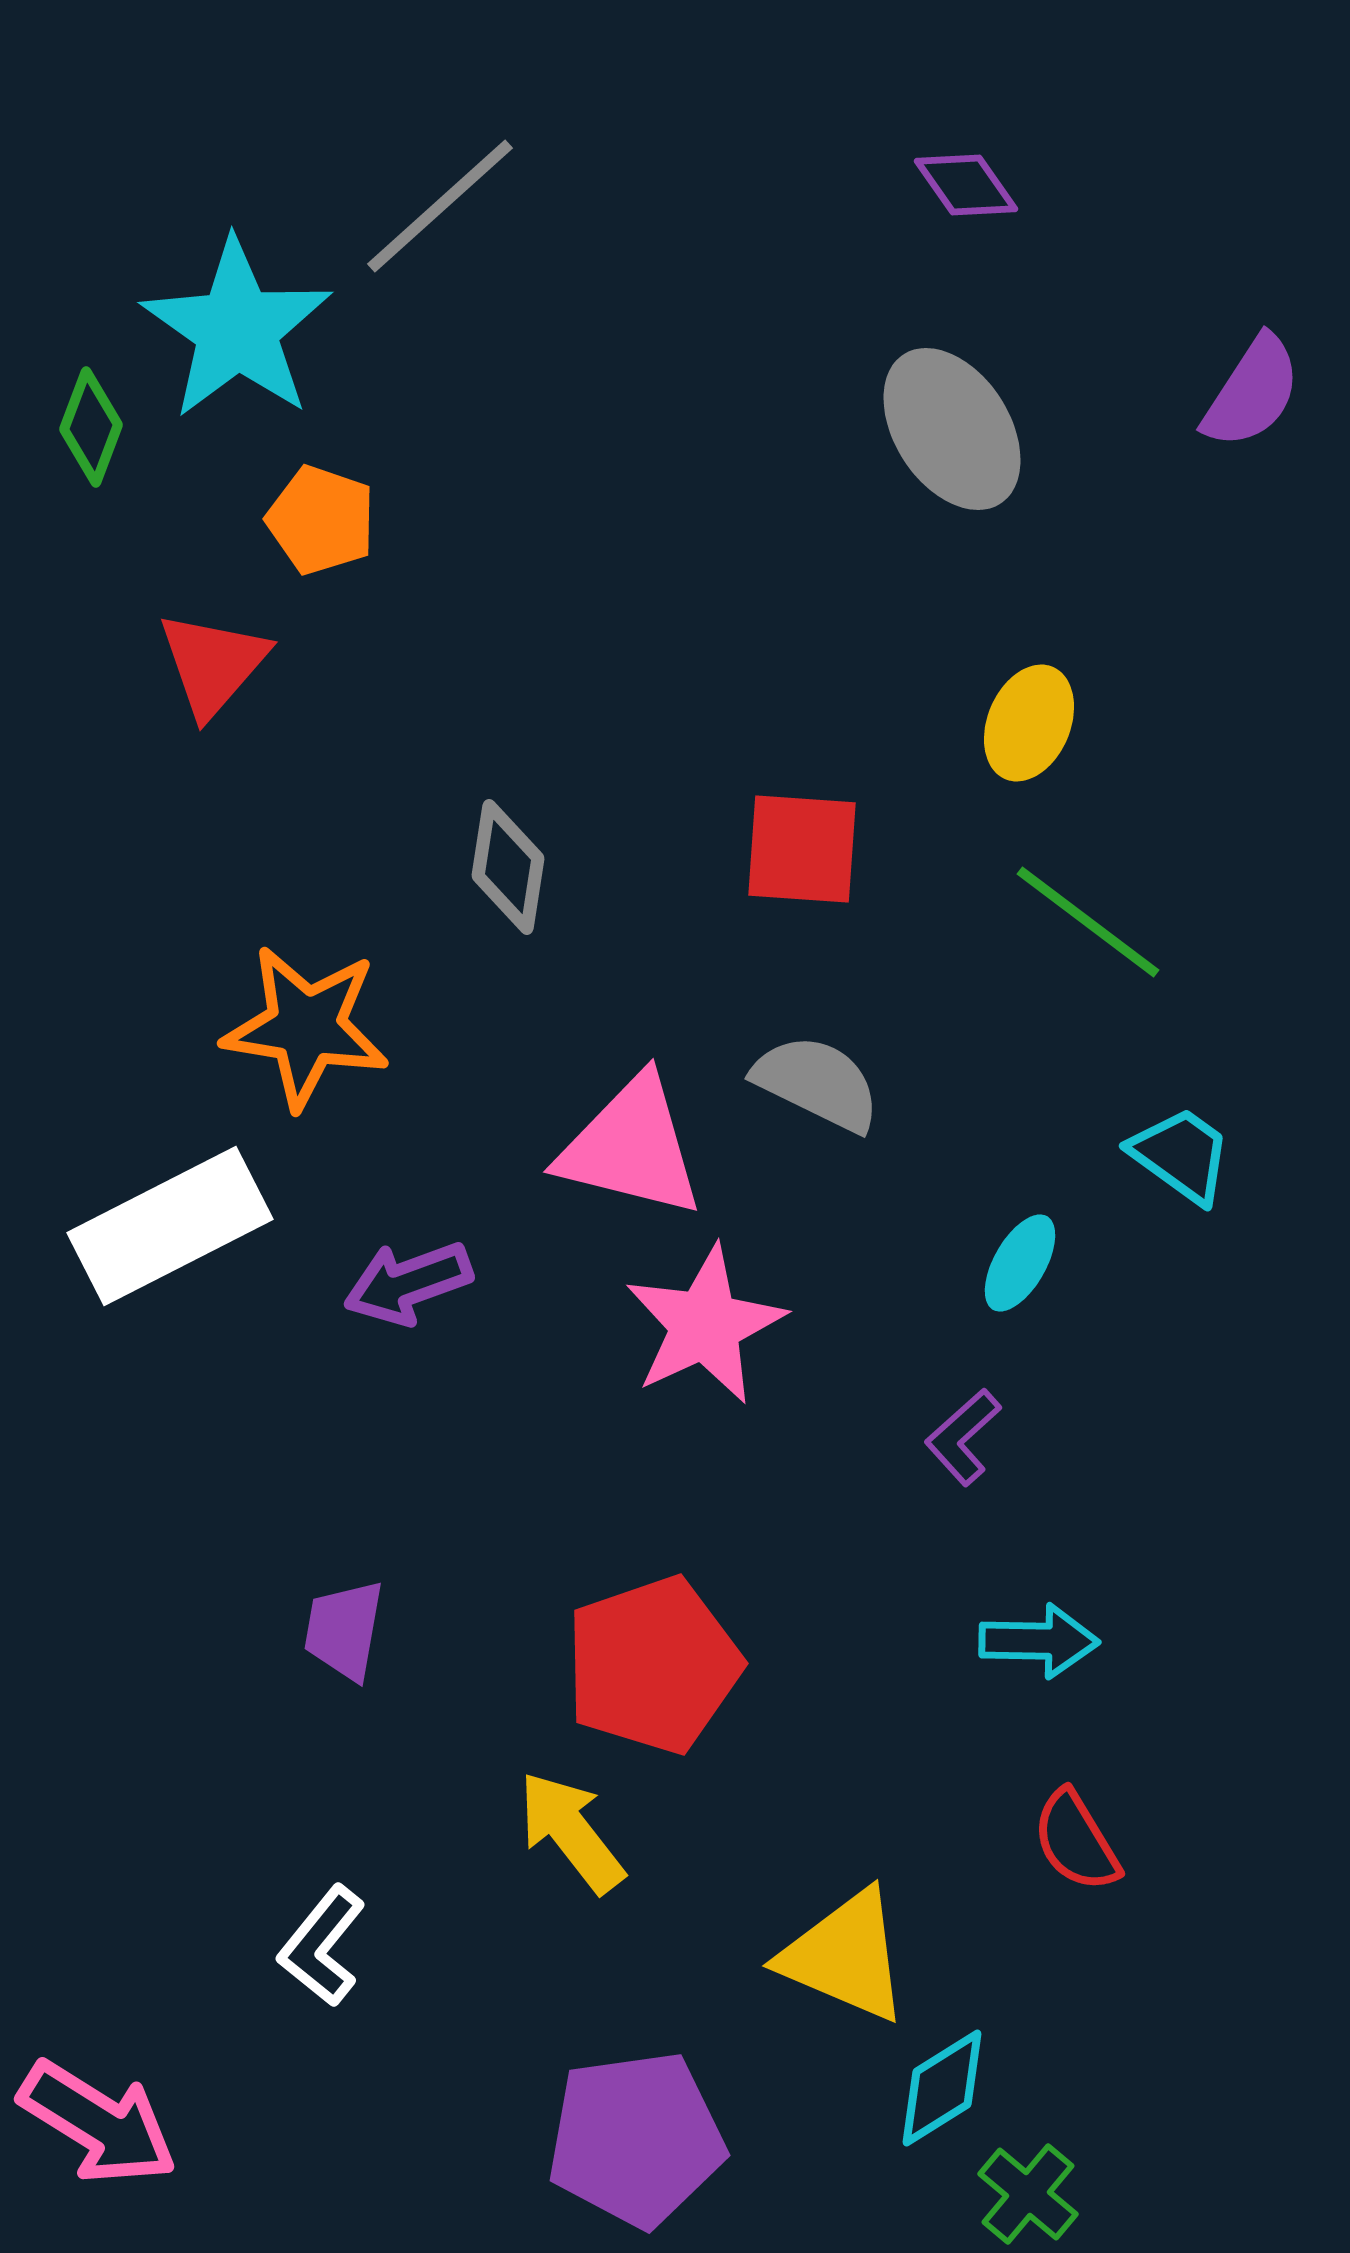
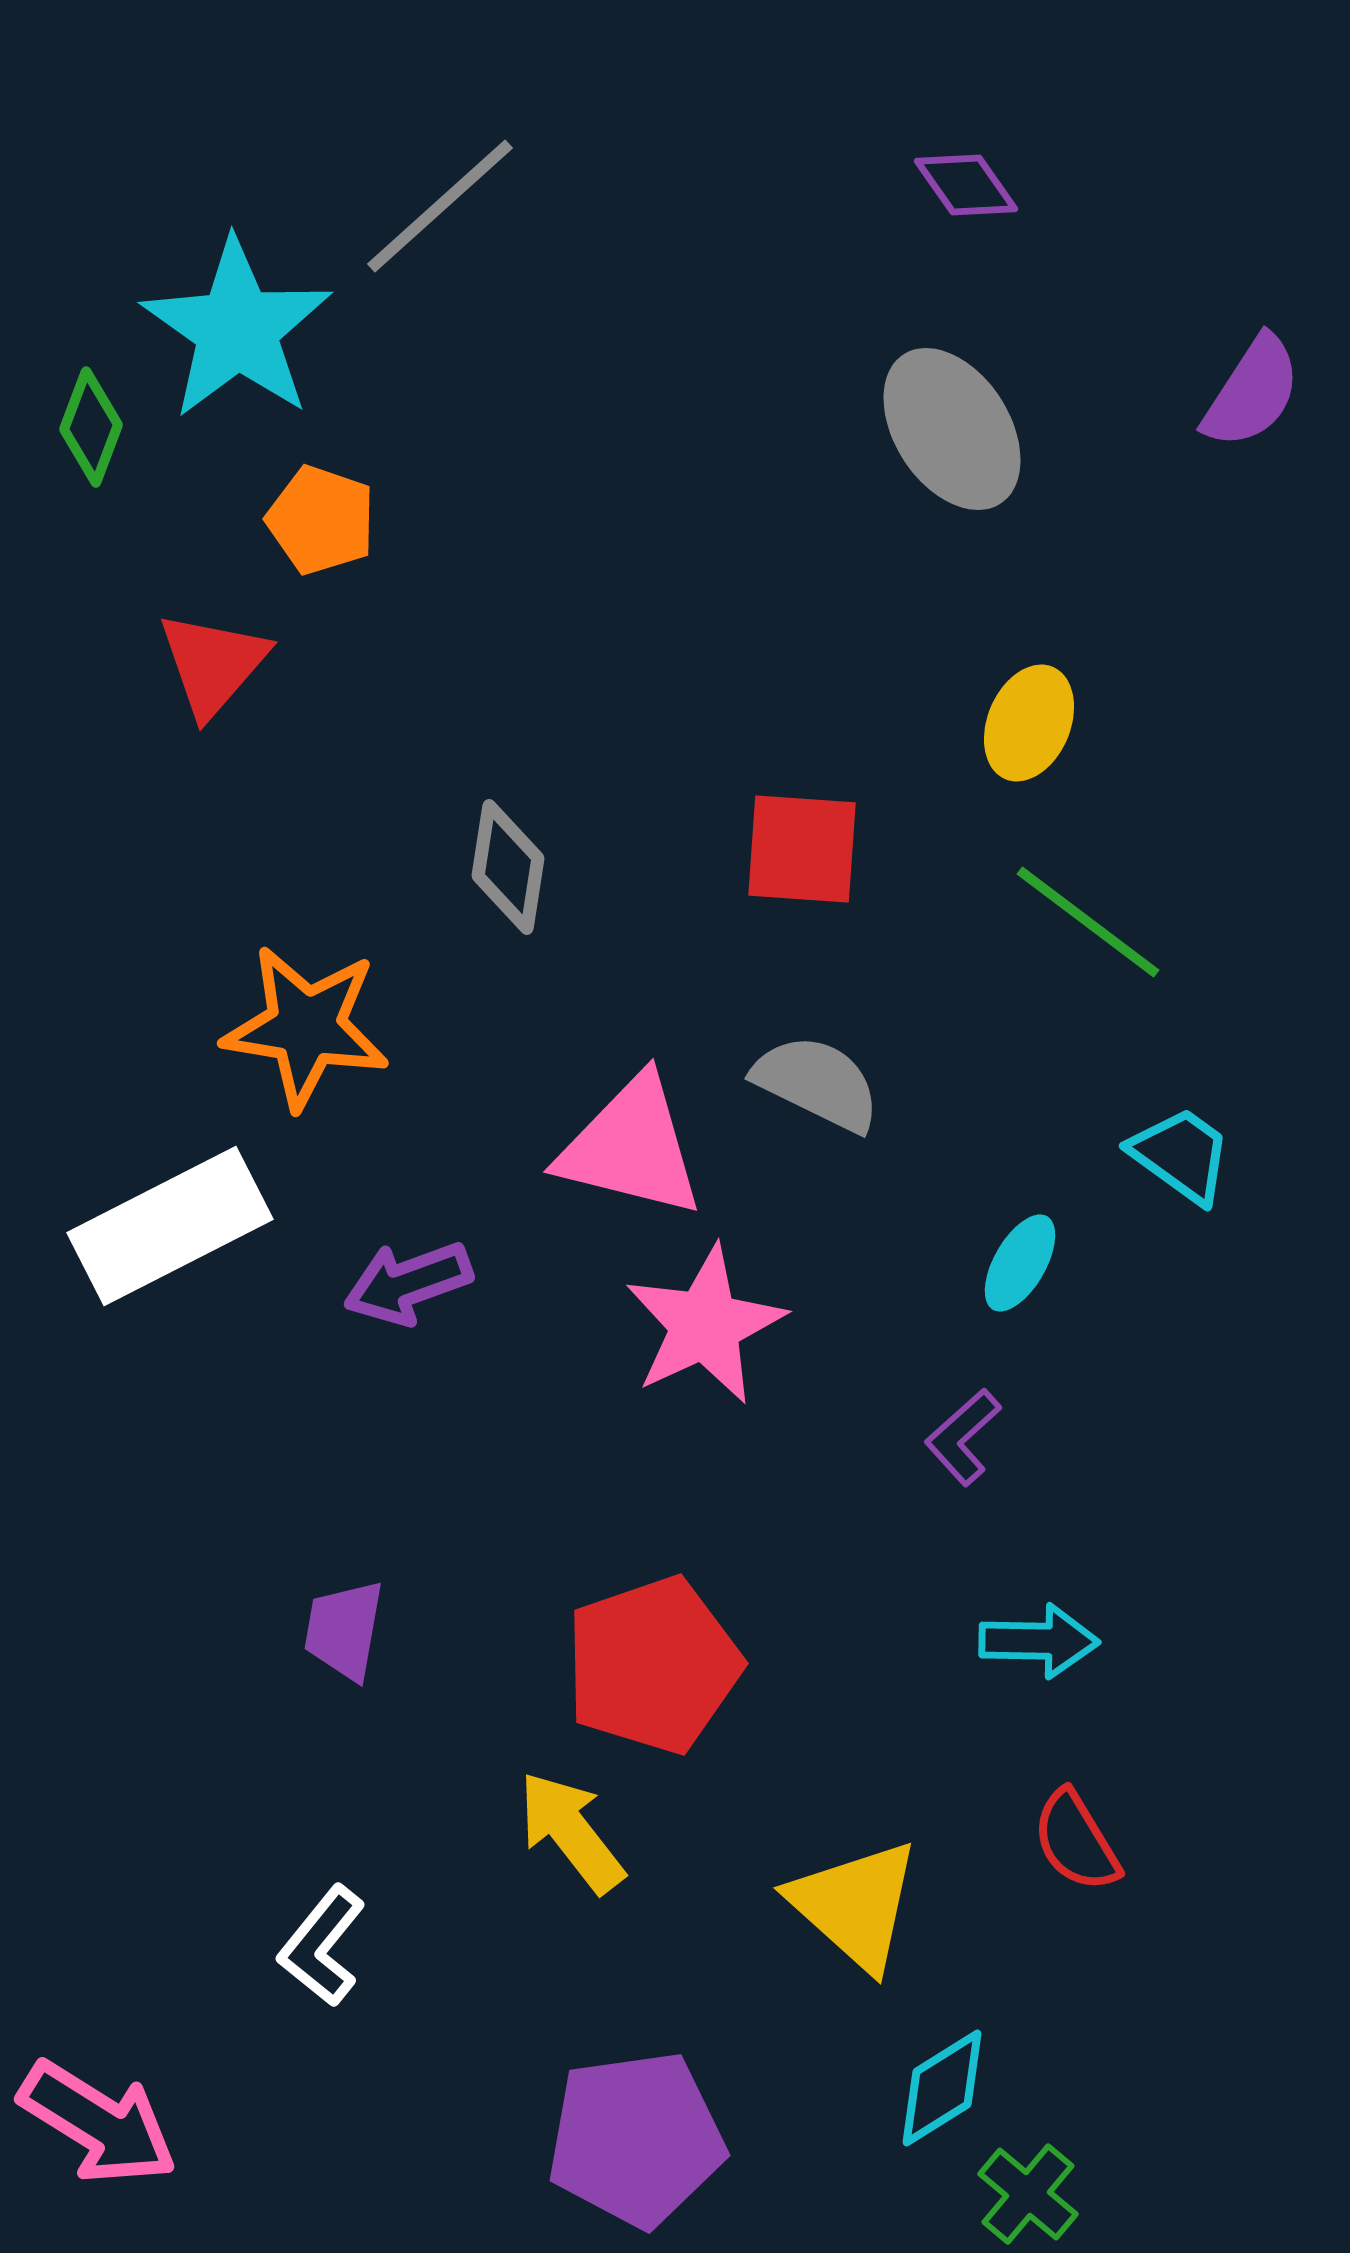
yellow triangle: moved 10 px right, 51 px up; rotated 19 degrees clockwise
